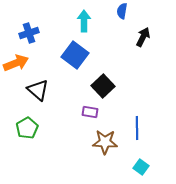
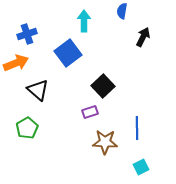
blue cross: moved 2 px left, 1 px down
blue square: moved 7 px left, 2 px up; rotated 16 degrees clockwise
purple rectangle: rotated 28 degrees counterclockwise
cyan square: rotated 28 degrees clockwise
